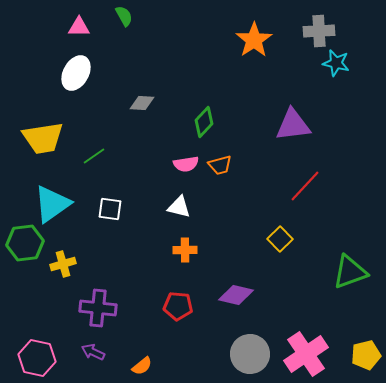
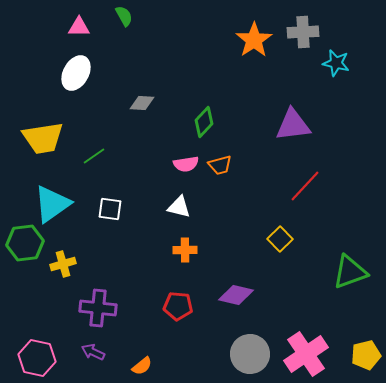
gray cross: moved 16 px left, 1 px down
